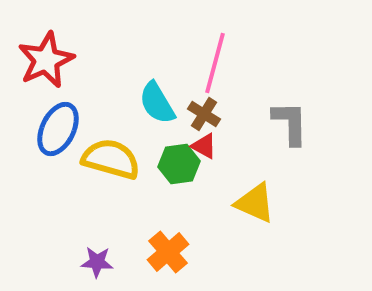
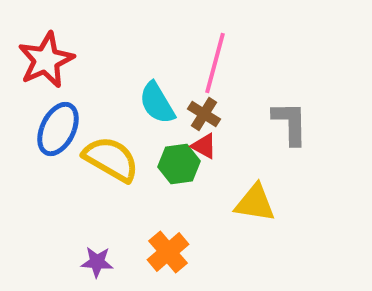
yellow semicircle: rotated 14 degrees clockwise
yellow triangle: rotated 15 degrees counterclockwise
